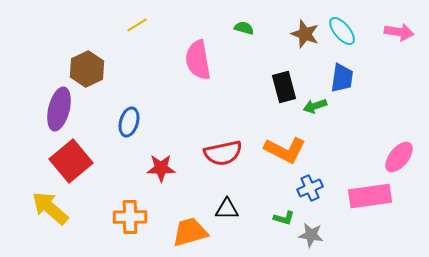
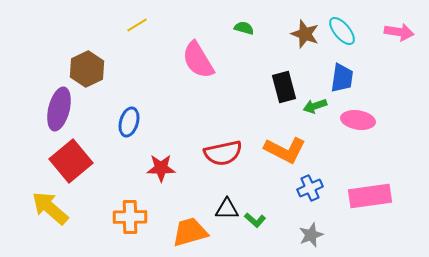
pink semicircle: rotated 21 degrees counterclockwise
pink ellipse: moved 41 px left, 37 px up; rotated 60 degrees clockwise
green L-shape: moved 29 px left, 2 px down; rotated 25 degrees clockwise
gray star: rotated 30 degrees counterclockwise
